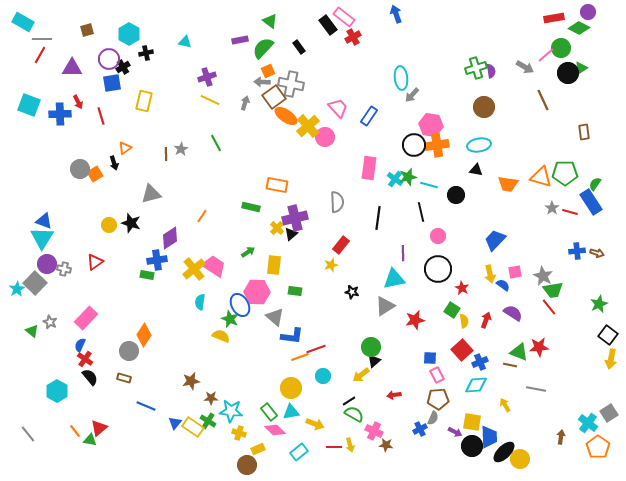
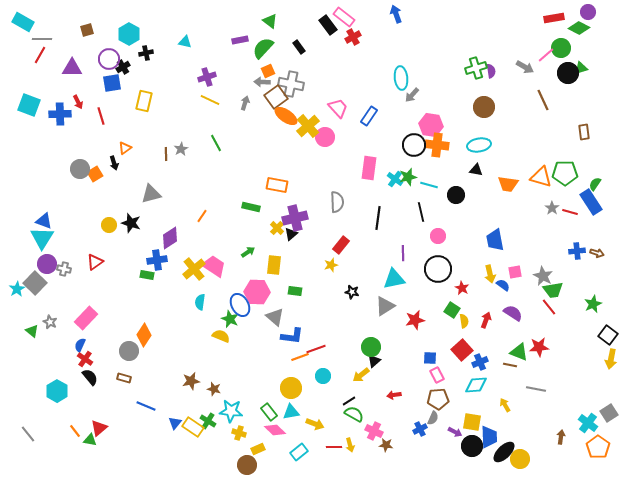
green triangle at (581, 68): rotated 16 degrees clockwise
brown square at (274, 97): moved 2 px right
orange cross at (437, 145): rotated 15 degrees clockwise
blue trapezoid at (495, 240): rotated 55 degrees counterclockwise
green star at (599, 304): moved 6 px left
brown star at (211, 398): moved 3 px right, 9 px up; rotated 16 degrees clockwise
